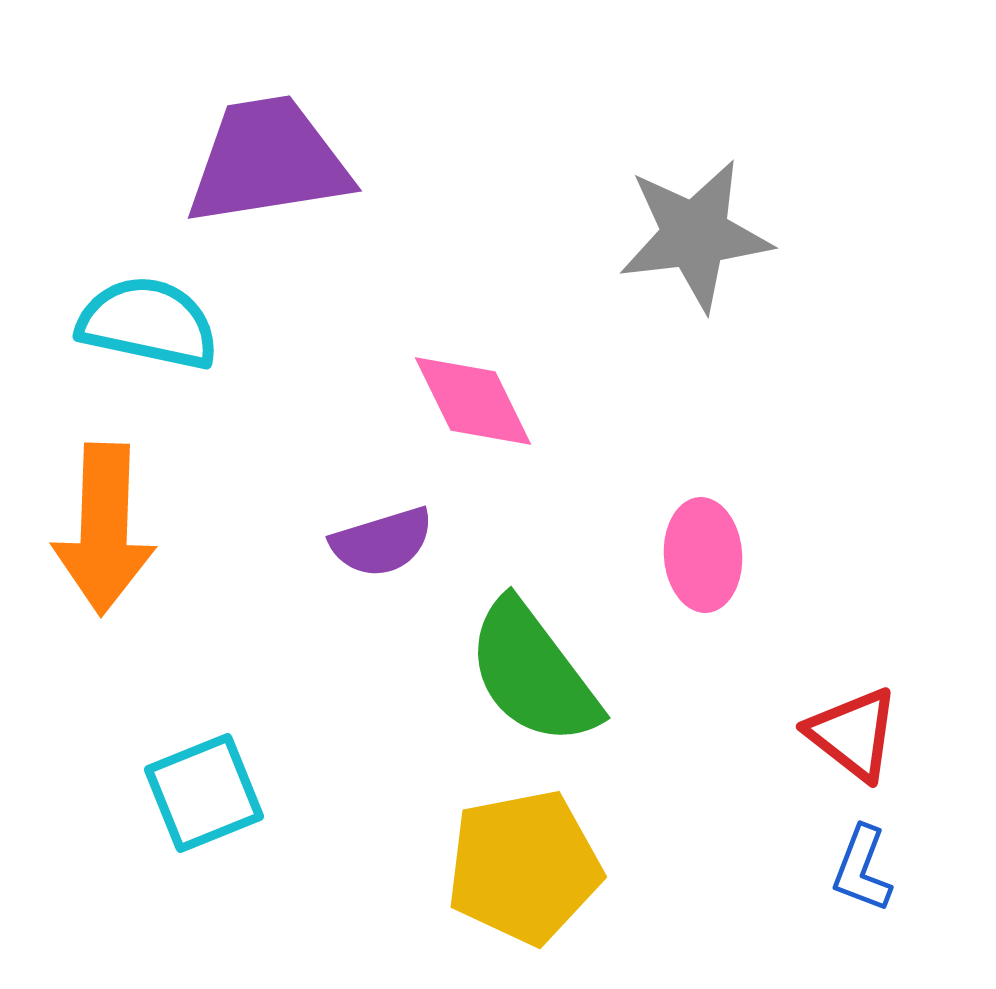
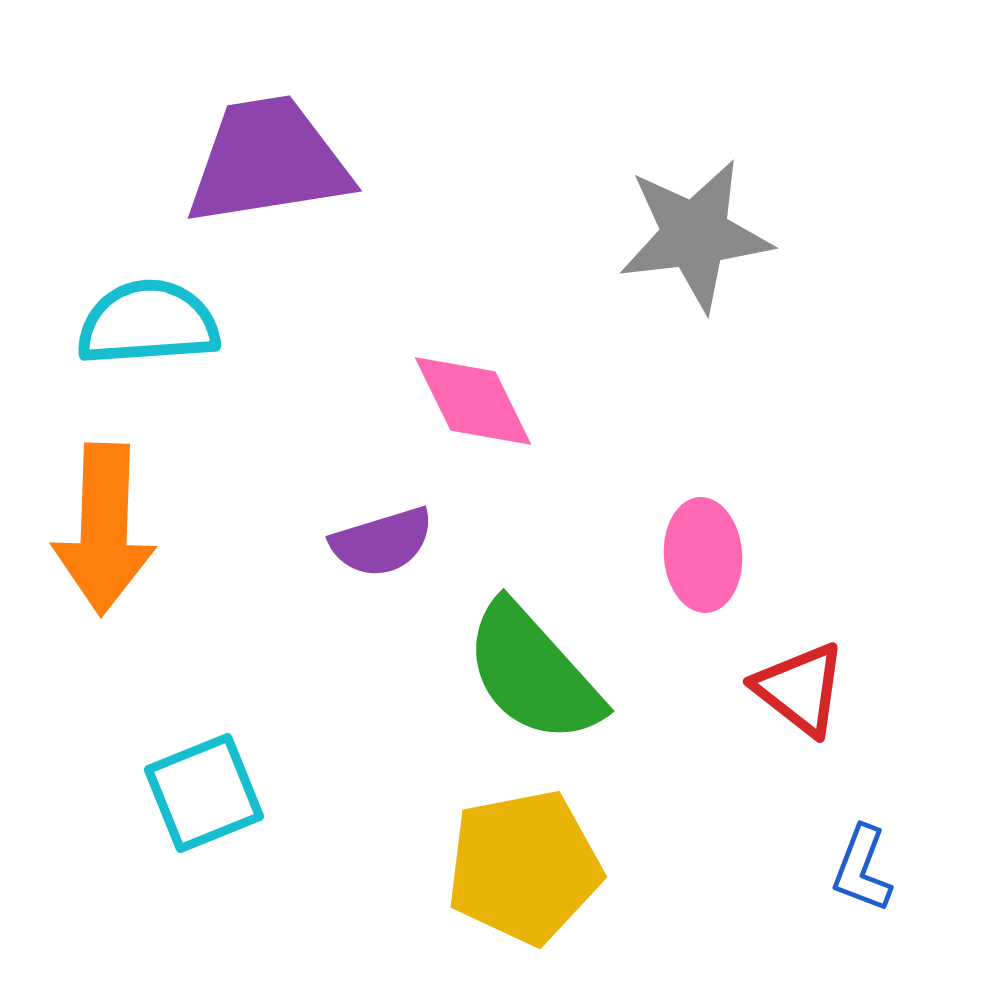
cyan semicircle: rotated 16 degrees counterclockwise
green semicircle: rotated 5 degrees counterclockwise
red triangle: moved 53 px left, 45 px up
